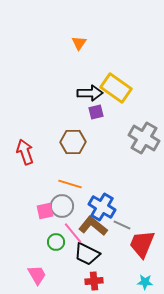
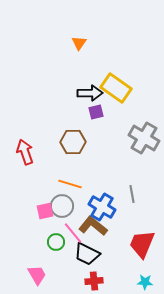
gray line: moved 10 px right, 31 px up; rotated 54 degrees clockwise
